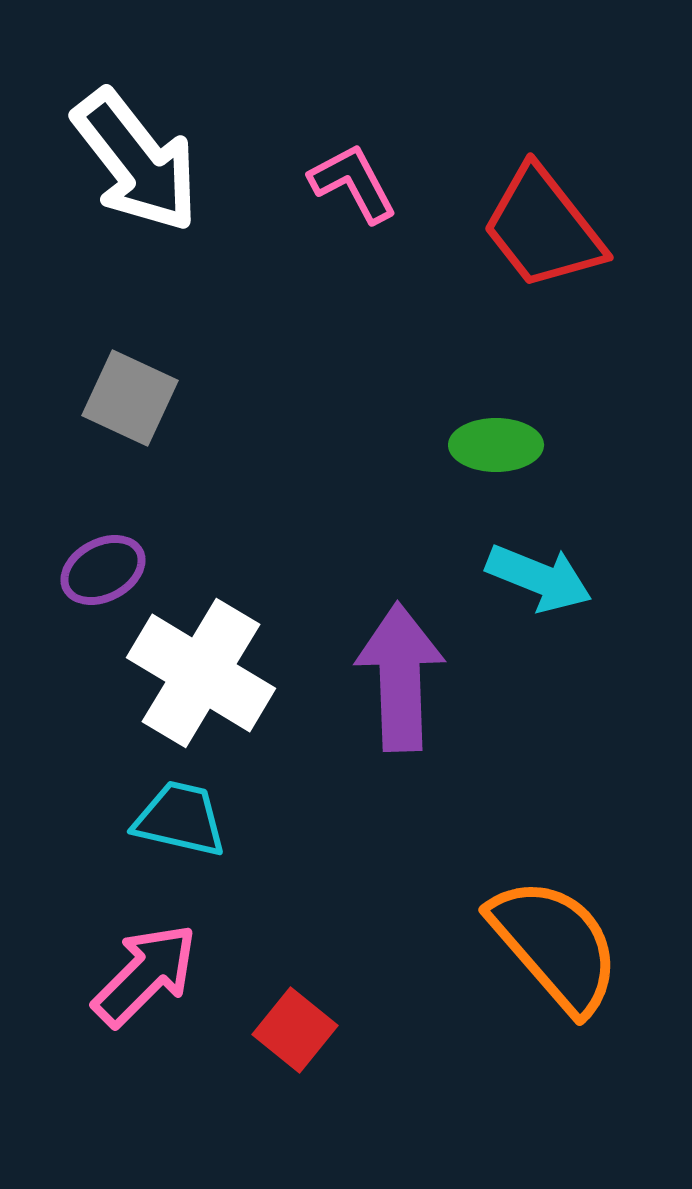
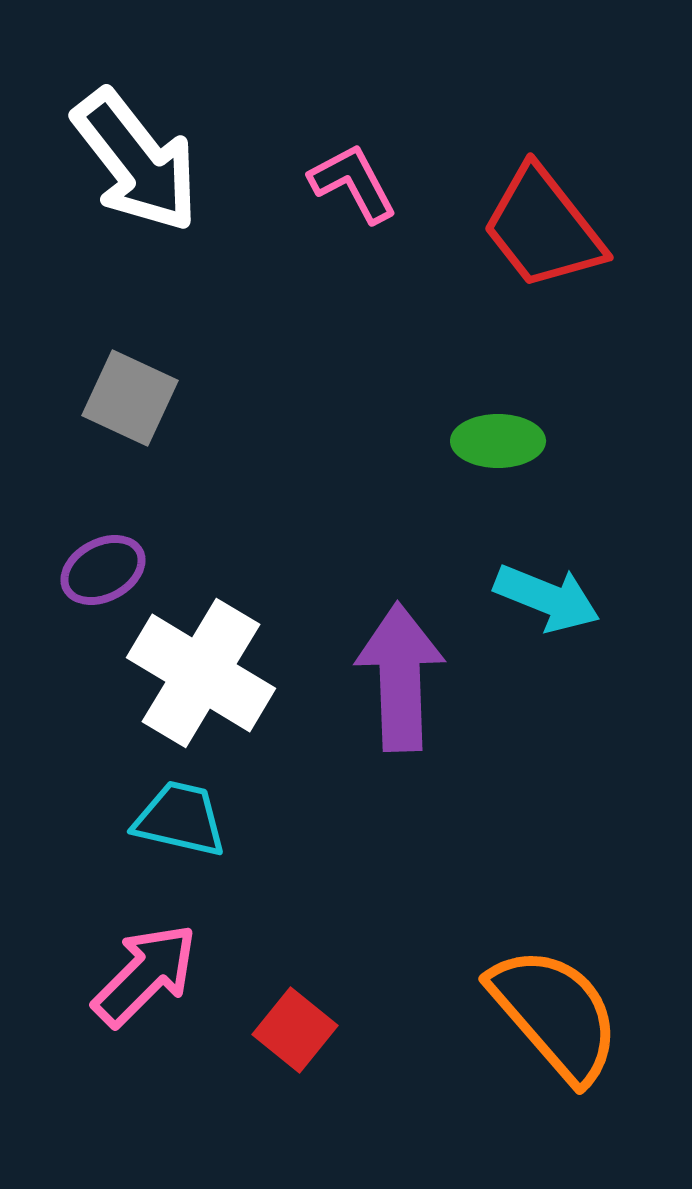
green ellipse: moved 2 px right, 4 px up
cyan arrow: moved 8 px right, 20 px down
orange semicircle: moved 69 px down
